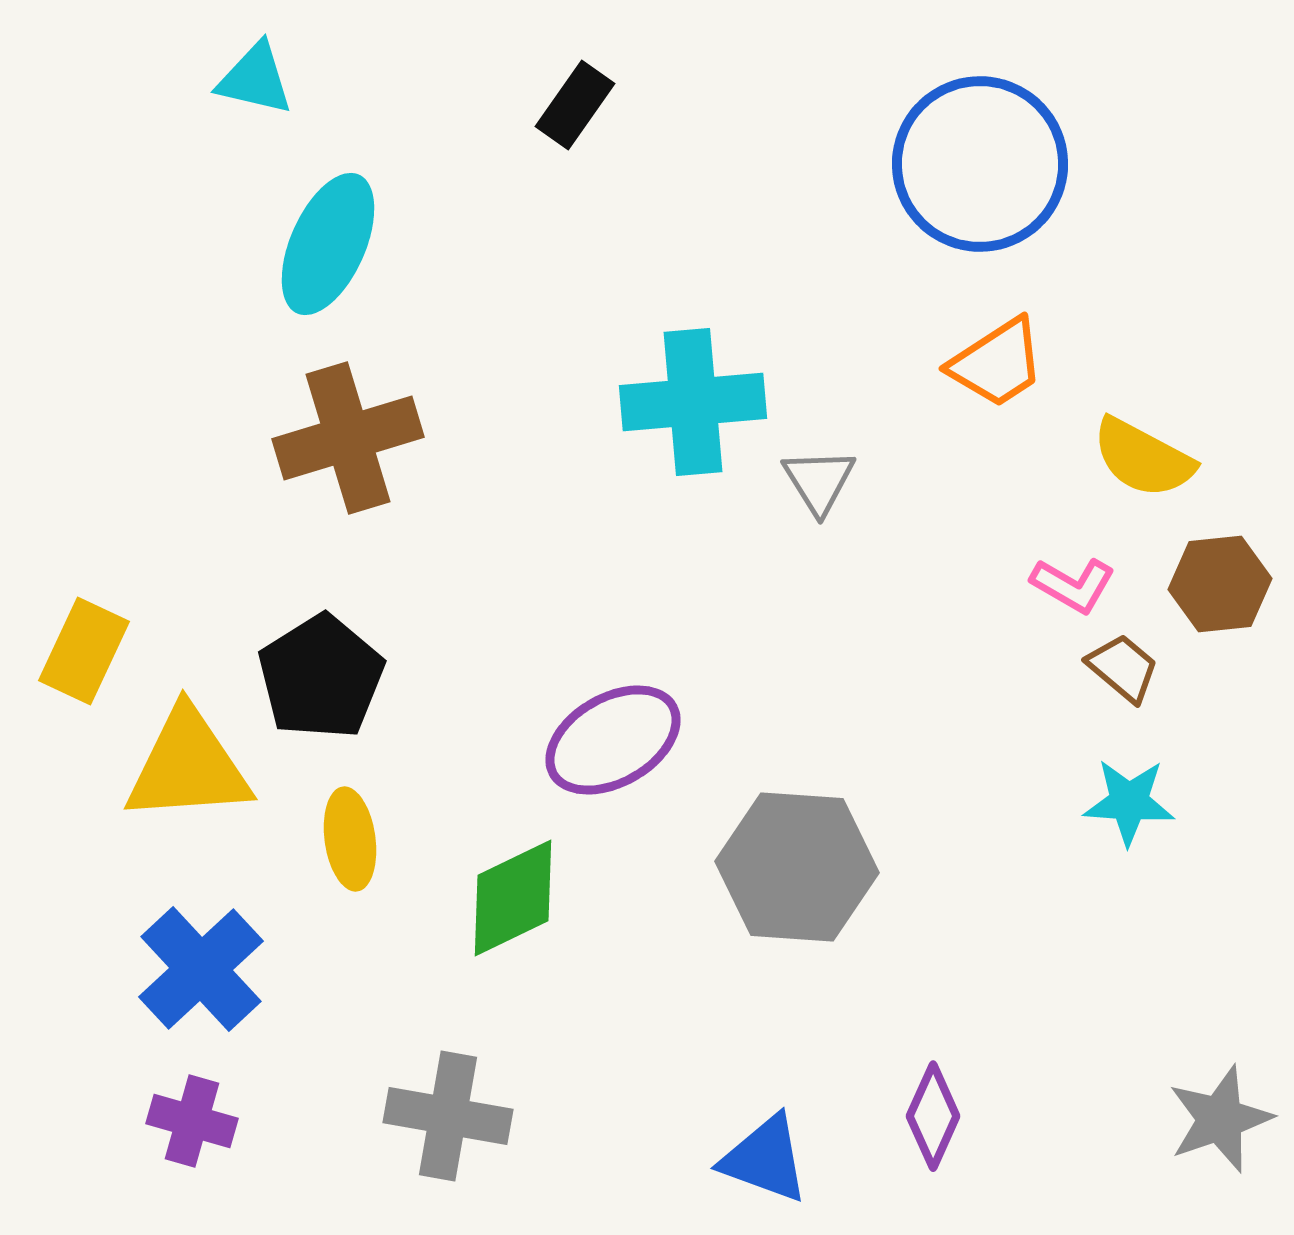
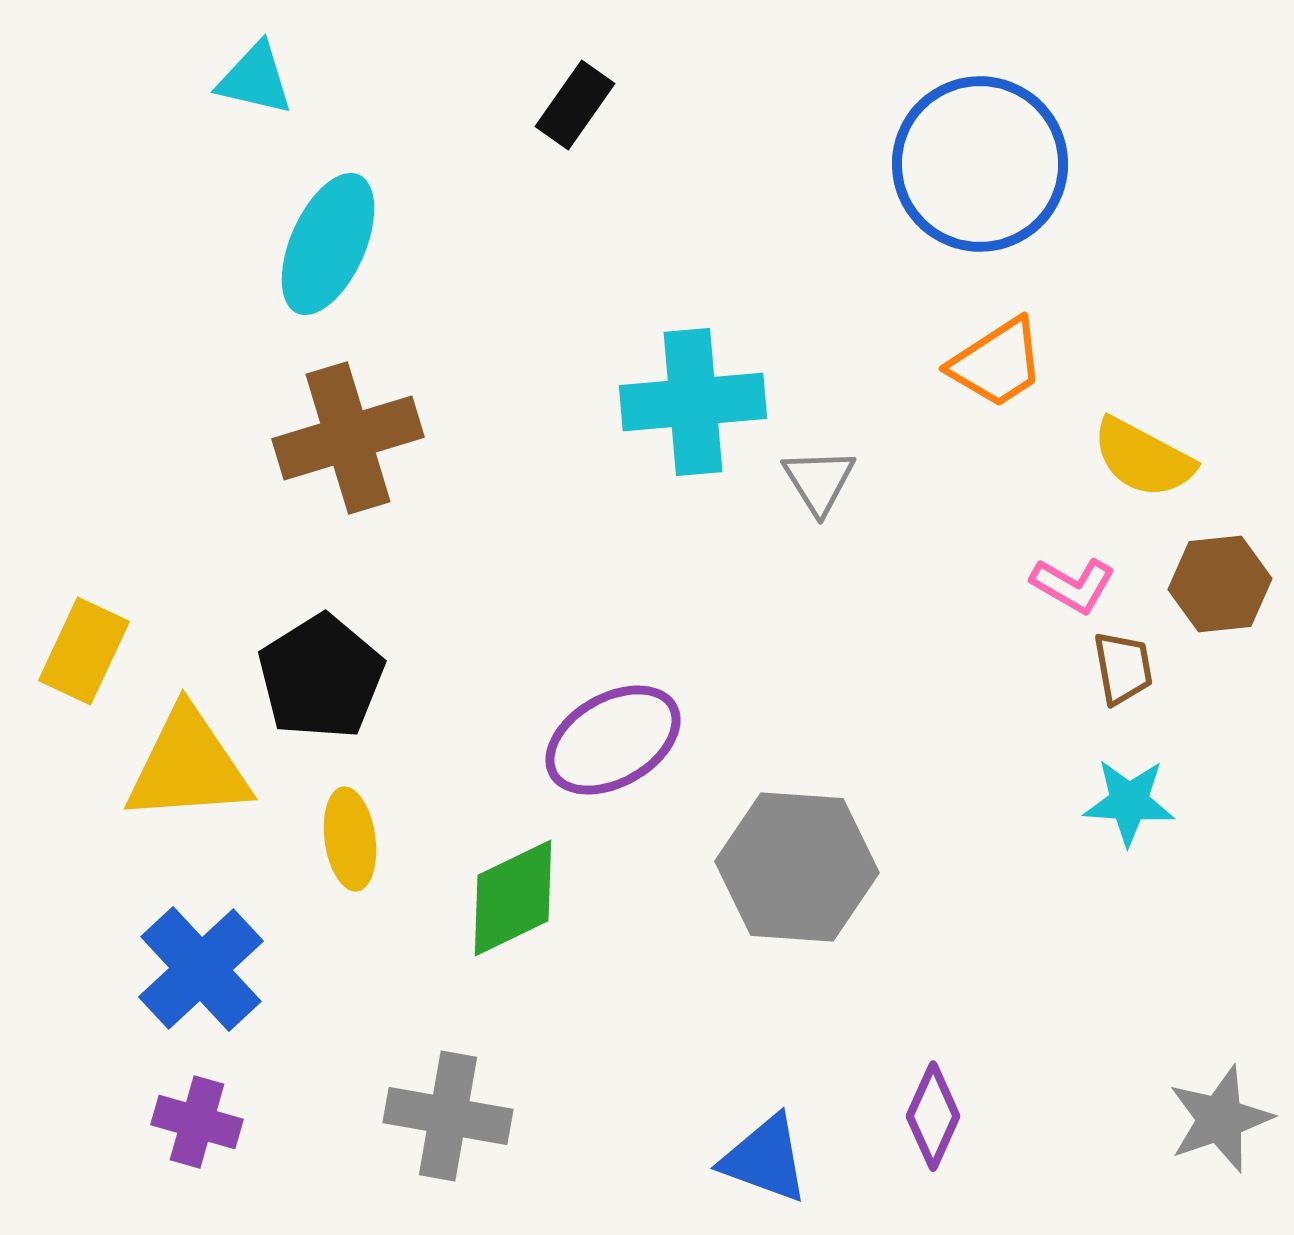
brown trapezoid: rotated 40 degrees clockwise
purple cross: moved 5 px right, 1 px down
